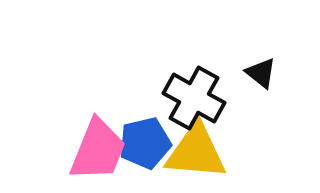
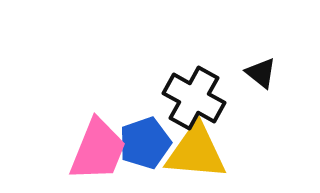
blue pentagon: rotated 6 degrees counterclockwise
